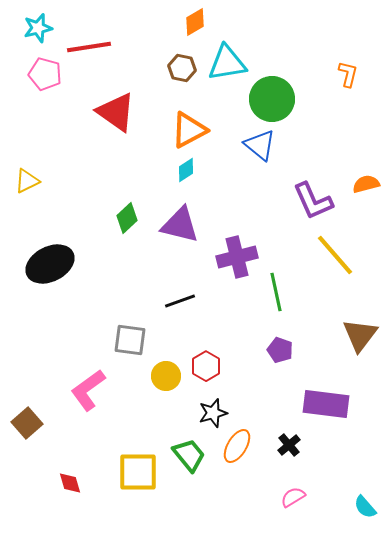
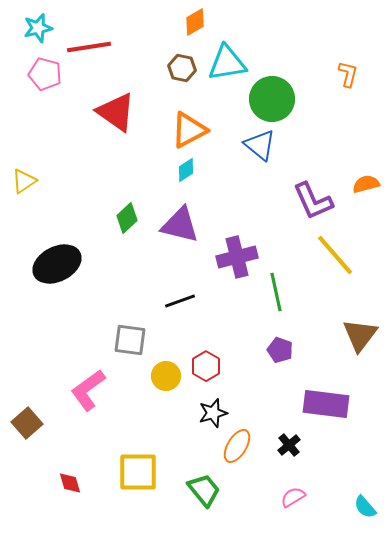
yellow triangle: moved 3 px left; rotated 8 degrees counterclockwise
black ellipse: moved 7 px right
green trapezoid: moved 15 px right, 35 px down
